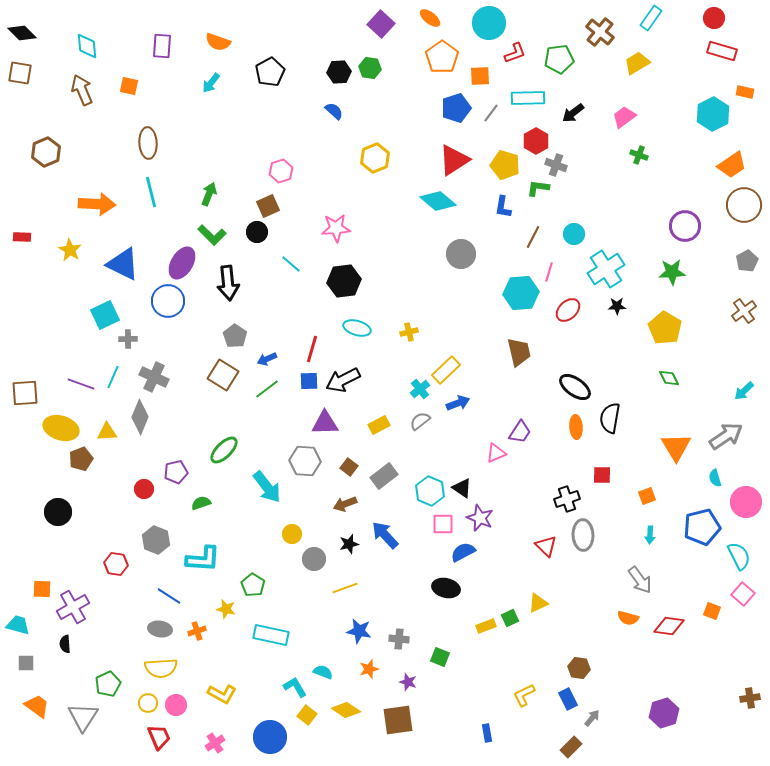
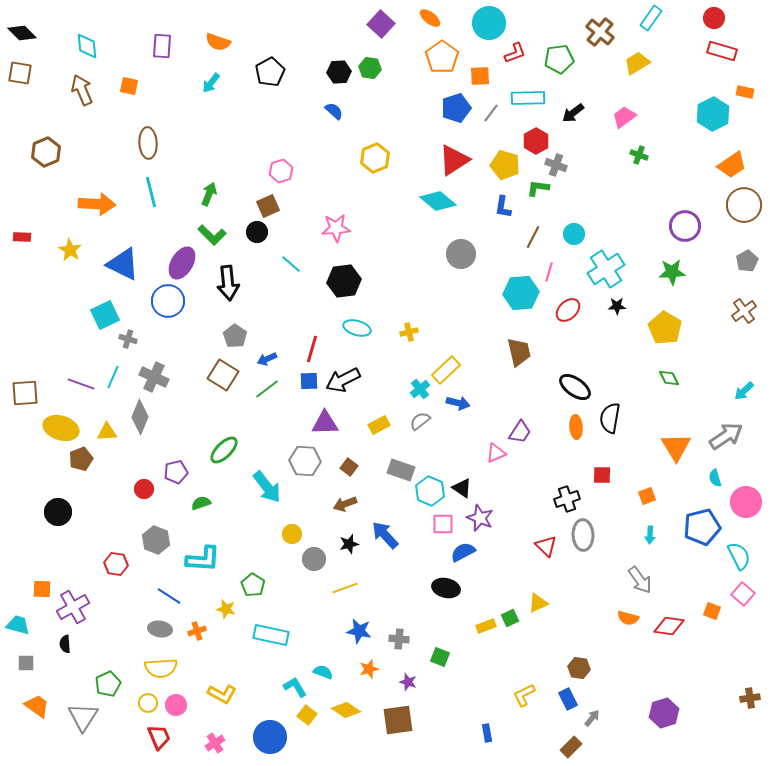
gray cross at (128, 339): rotated 18 degrees clockwise
blue arrow at (458, 403): rotated 35 degrees clockwise
gray rectangle at (384, 476): moved 17 px right, 6 px up; rotated 56 degrees clockwise
